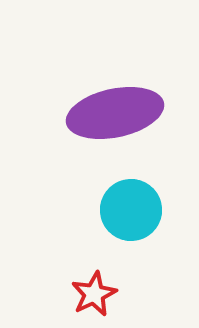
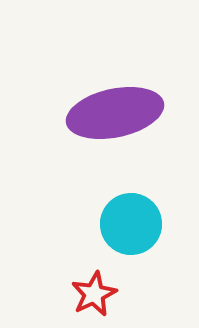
cyan circle: moved 14 px down
